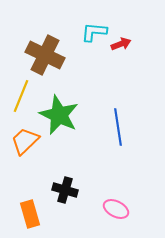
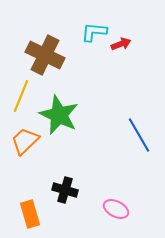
blue line: moved 21 px right, 8 px down; rotated 21 degrees counterclockwise
